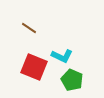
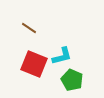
cyan L-shape: rotated 40 degrees counterclockwise
red square: moved 3 px up
